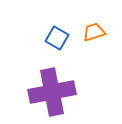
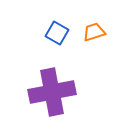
blue square: moved 5 px up
